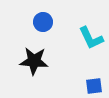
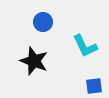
cyan L-shape: moved 6 px left, 8 px down
black star: rotated 16 degrees clockwise
